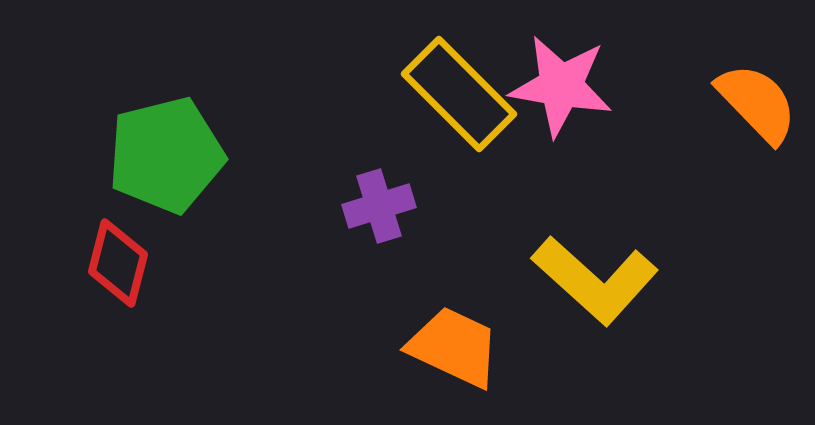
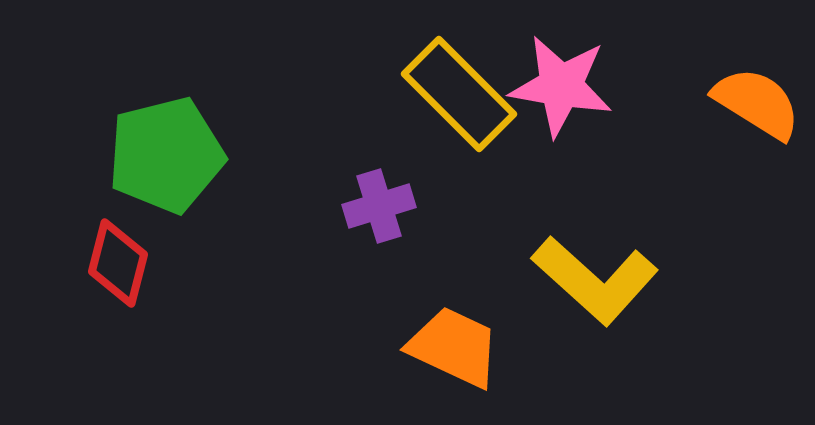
orange semicircle: rotated 14 degrees counterclockwise
